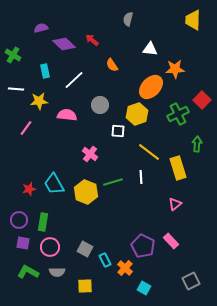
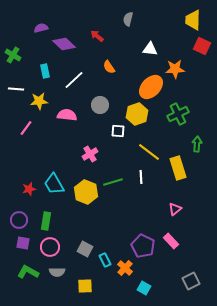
red arrow at (92, 40): moved 5 px right, 4 px up
orange semicircle at (112, 65): moved 3 px left, 2 px down
red square at (202, 100): moved 54 px up; rotated 18 degrees counterclockwise
pink cross at (90, 154): rotated 21 degrees clockwise
pink triangle at (175, 204): moved 5 px down
green rectangle at (43, 222): moved 3 px right, 1 px up
